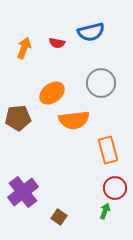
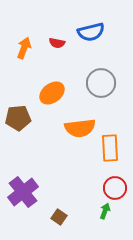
orange semicircle: moved 6 px right, 8 px down
orange rectangle: moved 2 px right, 2 px up; rotated 12 degrees clockwise
